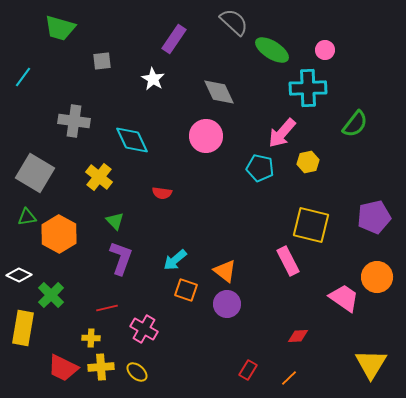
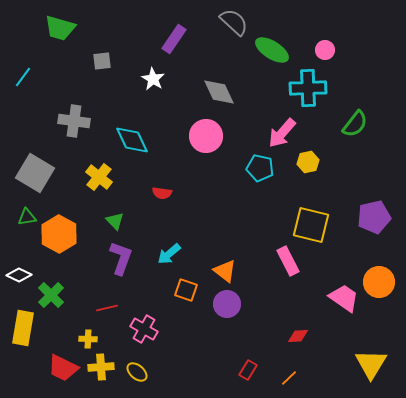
cyan arrow at (175, 260): moved 6 px left, 6 px up
orange circle at (377, 277): moved 2 px right, 5 px down
yellow cross at (91, 338): moved 3 px left, 1 px down
